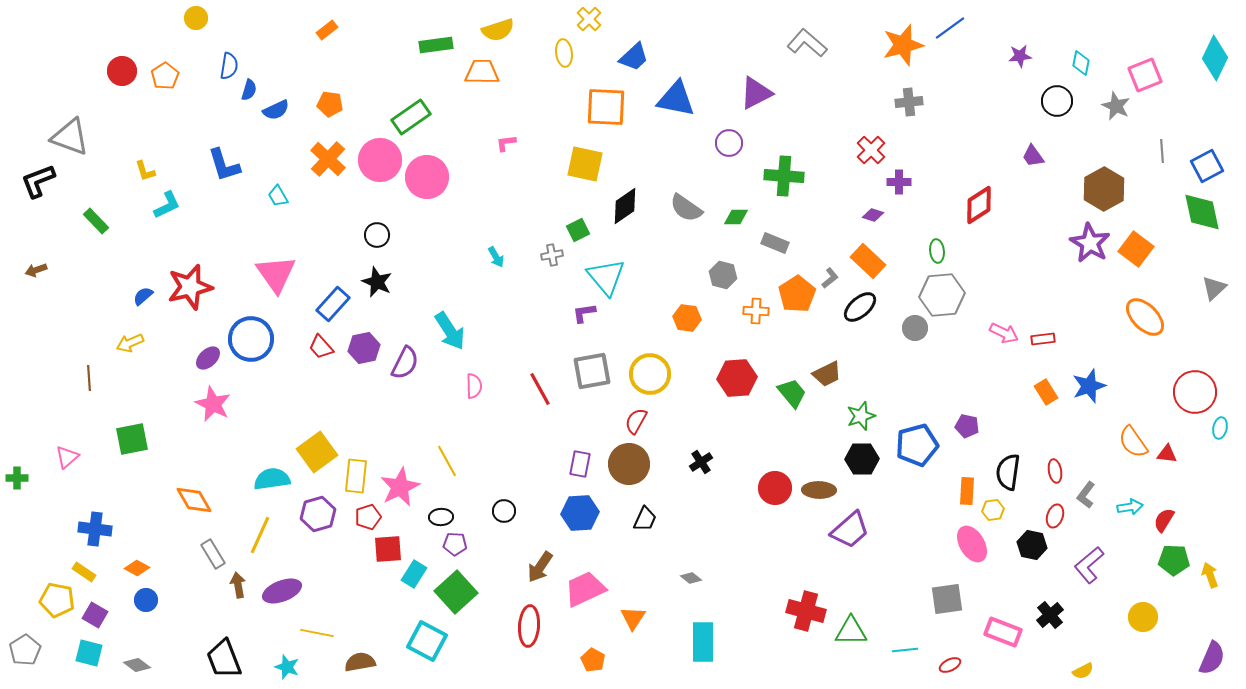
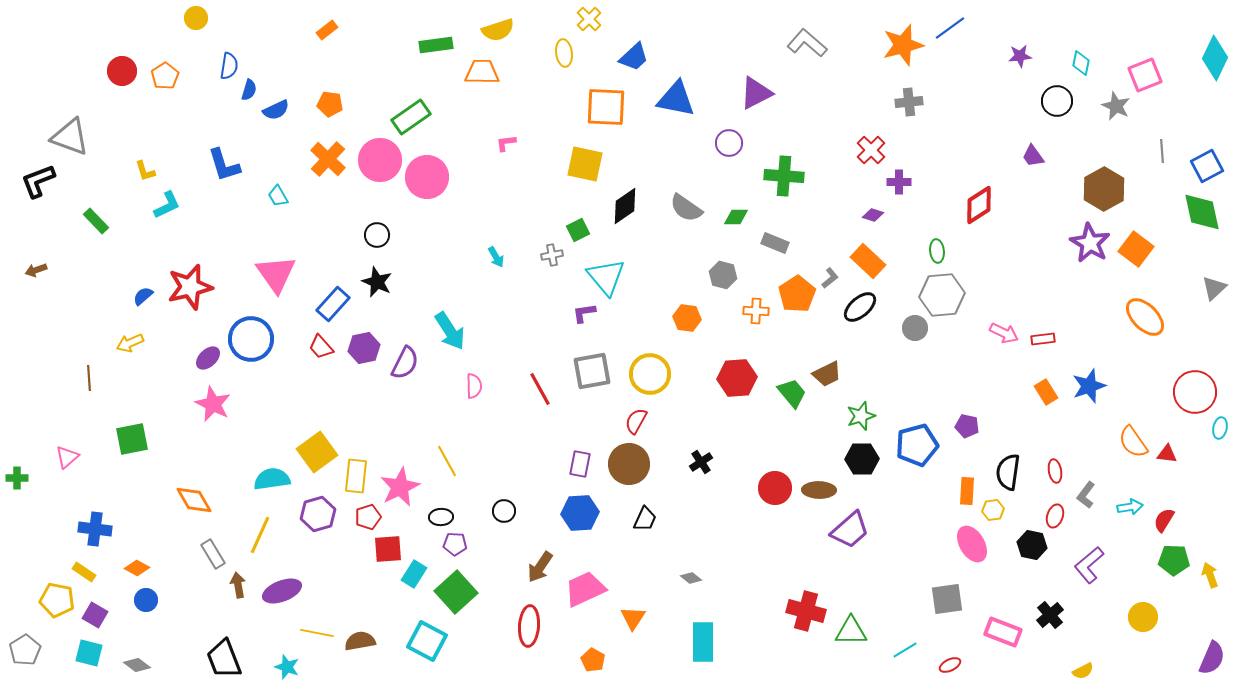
cyan line at (905, 650): rotated 25 degrees counterclockwise
brown semicircle at (360, 662): moved 21 px up
